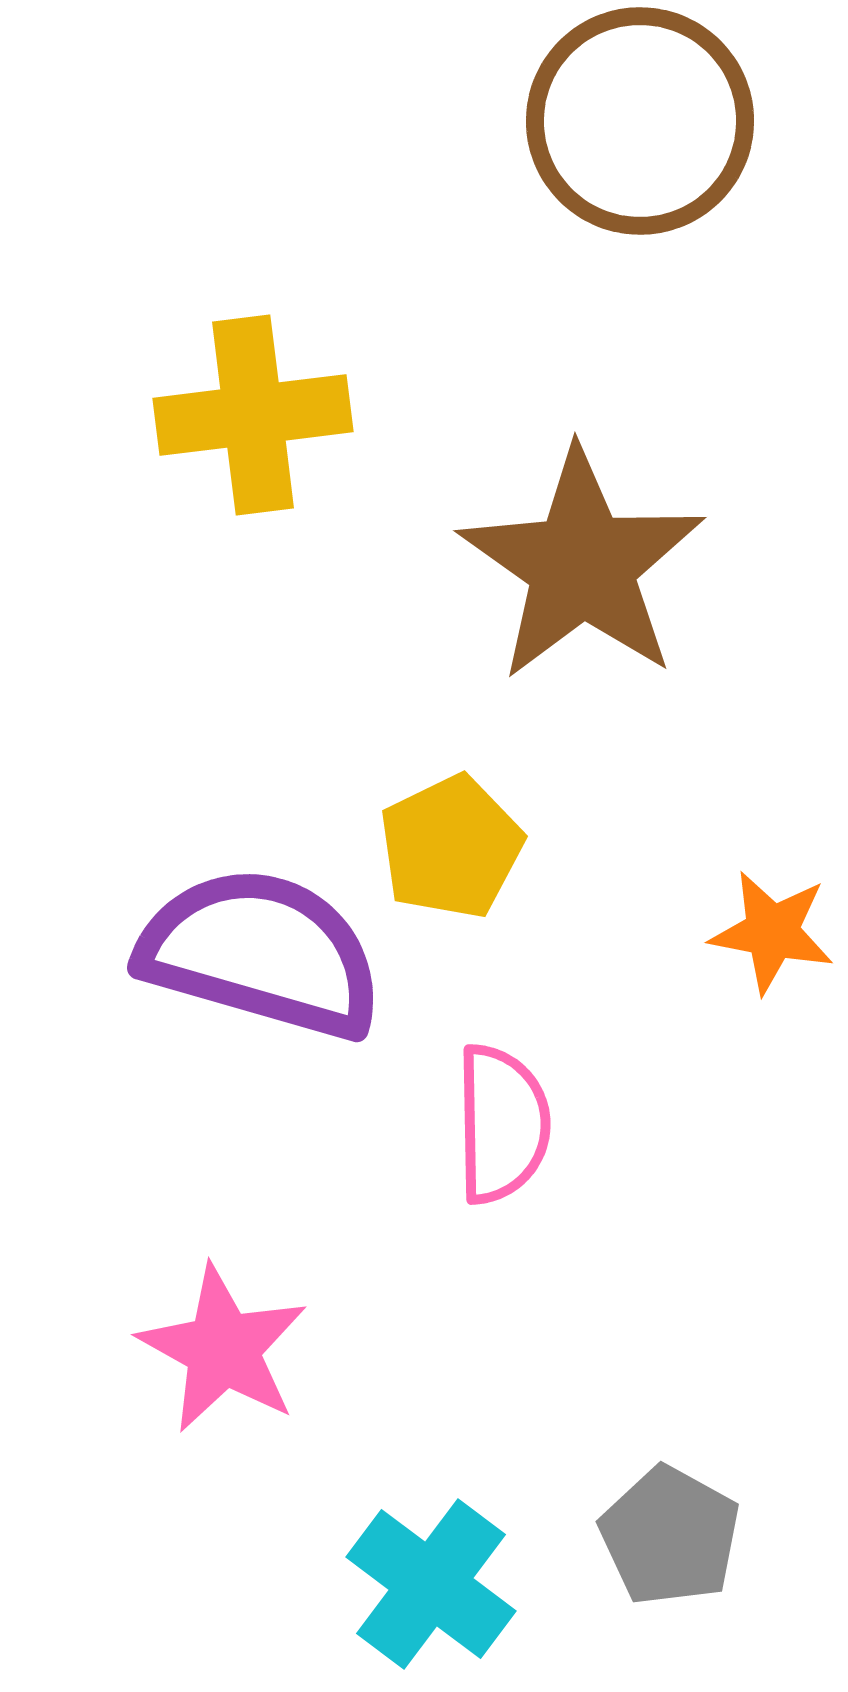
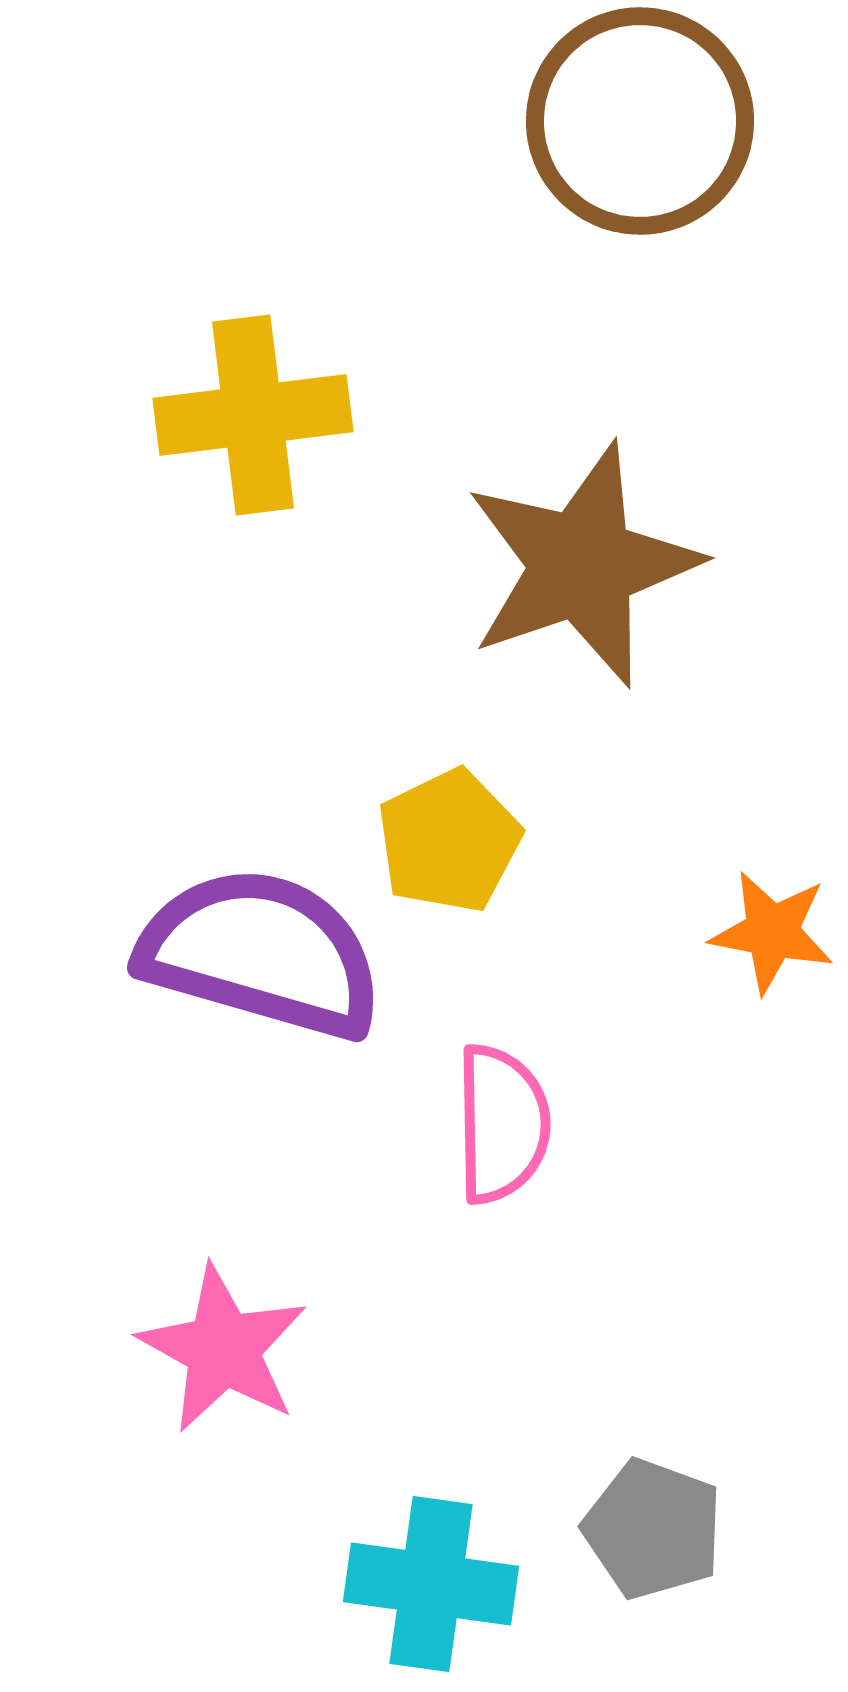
brown star: rotated 18 degrees clockwise
yellow pentagon: moved 2 px left, 6 px up
gray pentagon: moved 17 px left, 7 px up; rotated 9 degrees counterclockwise
cyan cross: rotated 29 degrees counterclockwise
